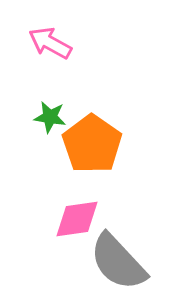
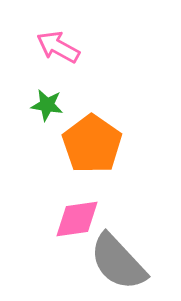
pink arrow: moved 8 px right, 4 px down
green star: moved 3 px left, 12 px up
